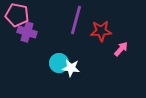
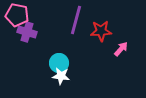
white star: moved 10 px left, 8 px down
